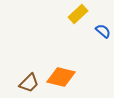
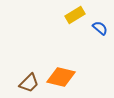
yellow rectangle: moved 3 px left, 1 px down; rotated 12 degrees clockwise
blue semicircle: moved 3 px left, 3 px up
